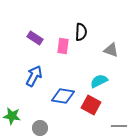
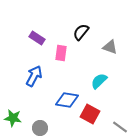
black semicircle: rotated 144 degrees counterclockwise
purple rectangle: moved 2 px right
pink rectangle: moved 2 px left, 7 px down
gray triangle: moved 1 px left, 3 px up
cyan semicircle: rotated 18 degrees counterclockwise
blue diamond: moved 4 px right, 4 px down
red square: moved 1 px left, 9 px down
green star: moved 1 px right, 2 px down
gray line: moved 1 px right, 1 px down; rotated 35 degrees clockwise
